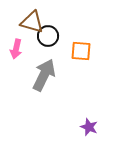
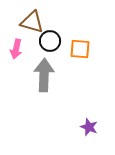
black circle: moved 2 px right, 5 px down
orange square: moved 1 px left, 2 px up
gray arrow: rotated 24 degrees counterclockwise
